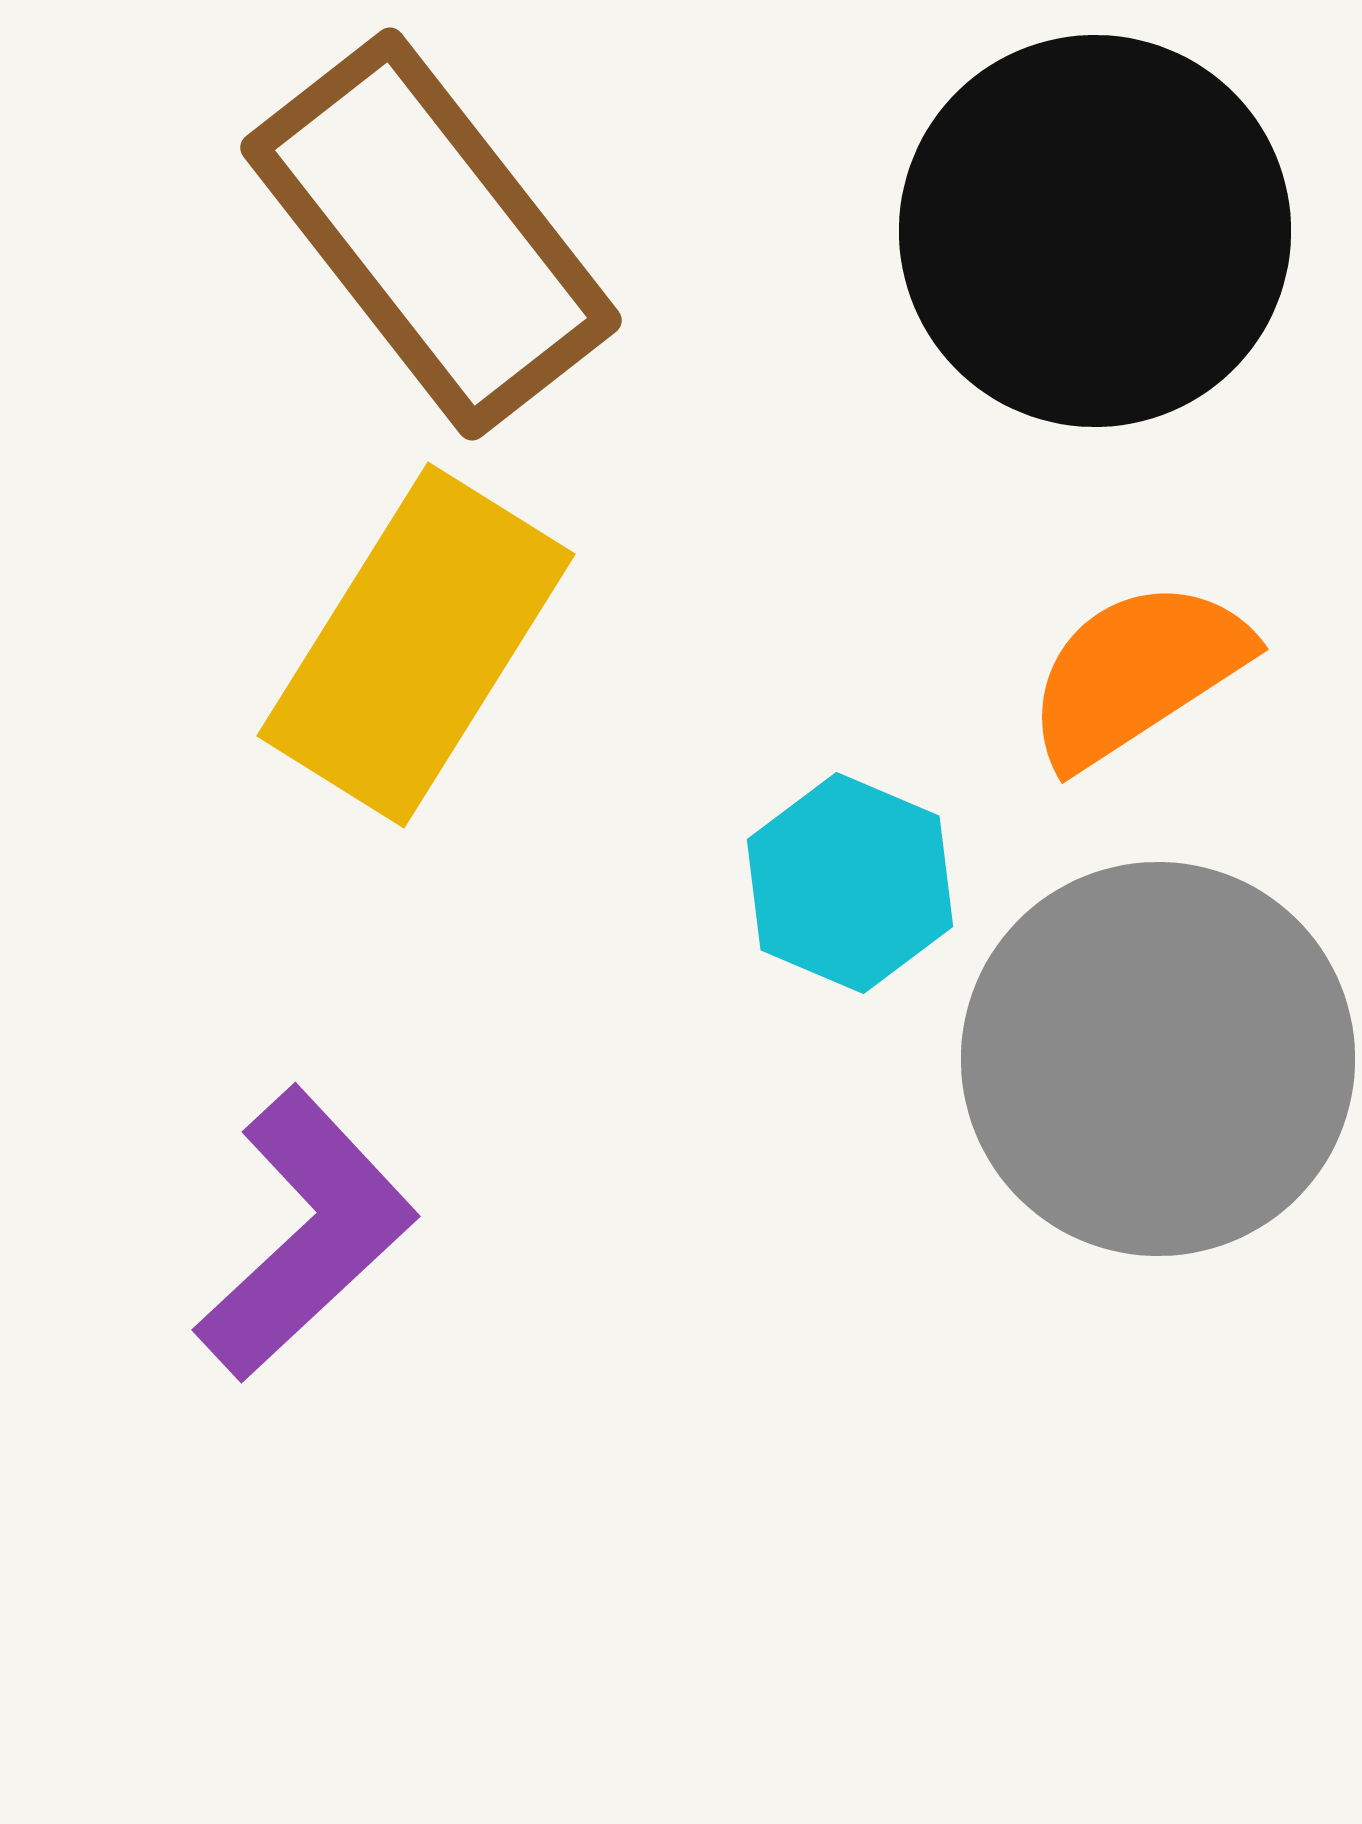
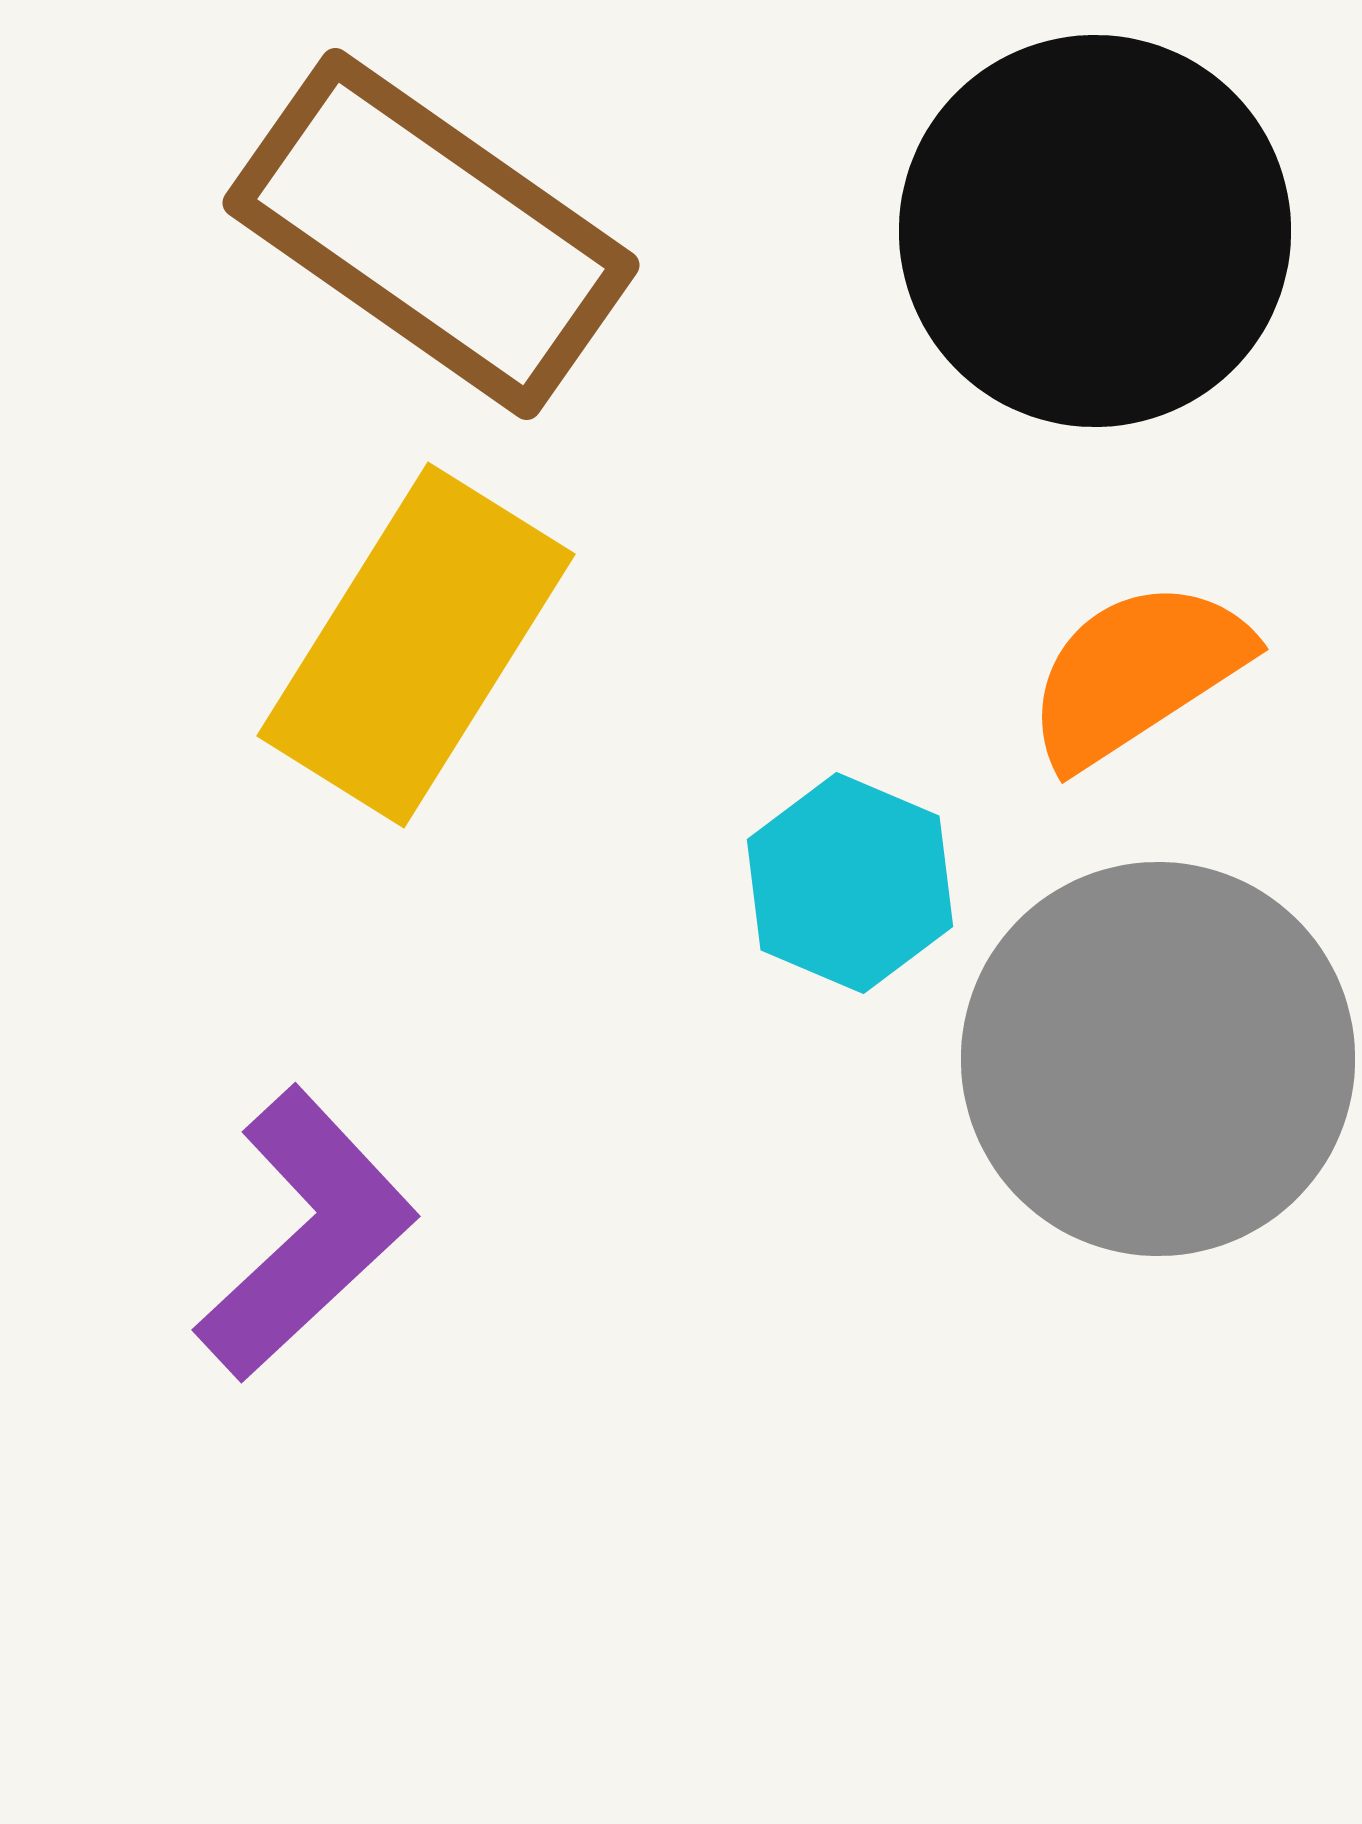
brown rectangle: rotated 17 degrees counterclockwise
